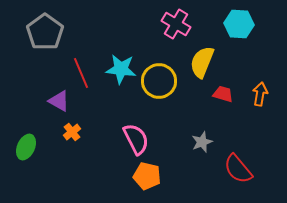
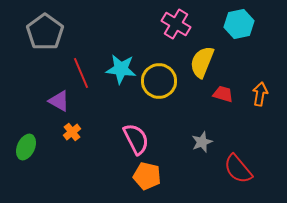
cyan hexagon: rotated 16 degrees counterclockwise
